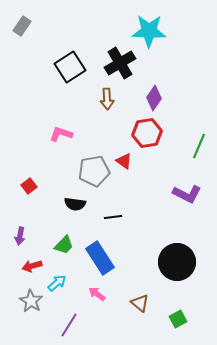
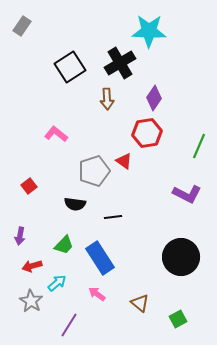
pink L-shape: moved 5 px left; rotated 20 degrees clockwise
gray pentagon: rotated 8 degrees counterclockwise
black circle: moved 4 px right, 5 px up
